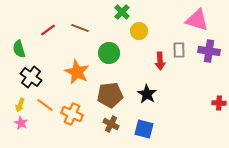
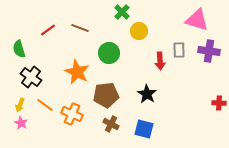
brown pentagon: moved 4 px left
